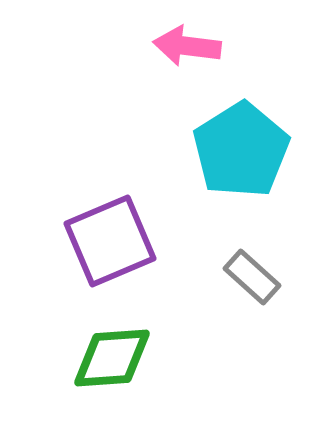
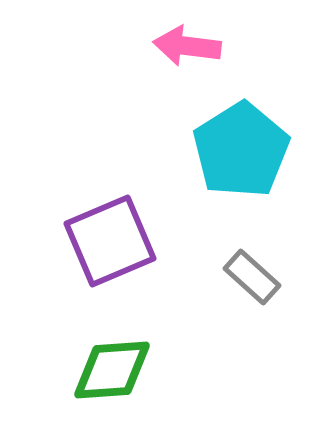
green diamond: moved 12 px down
